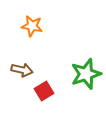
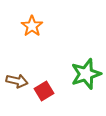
orange star: rotated 25 degrees clockwise
brown arrow: moved 5 px left, 11 px down
